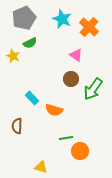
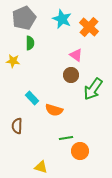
green semicircle: rotated 64 degrees counterclockwise
yellow star: moved 5 px down; rotated 16 degrees counterclockwise
brown circle: moved 4 px up
